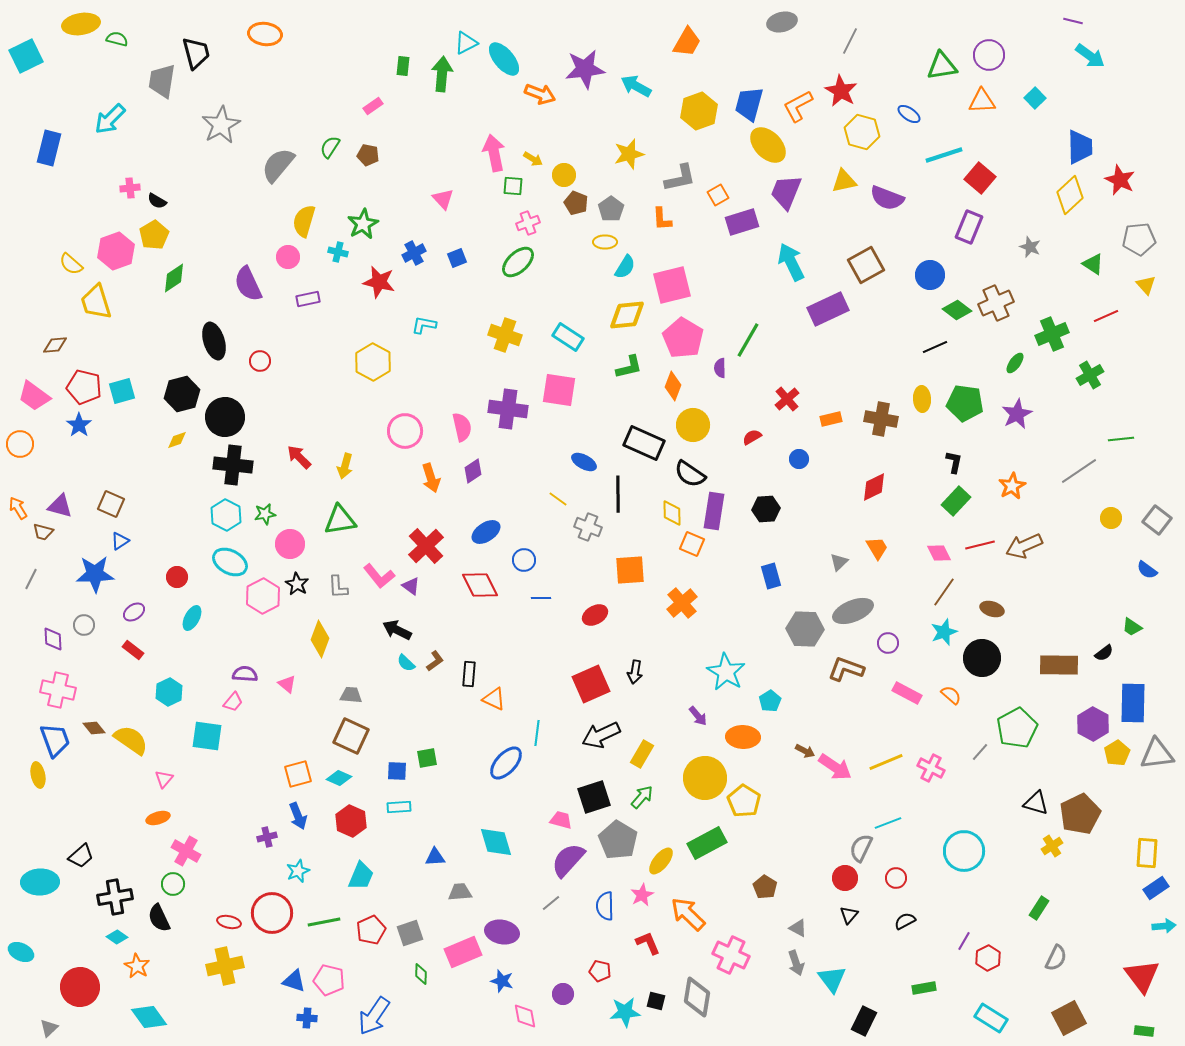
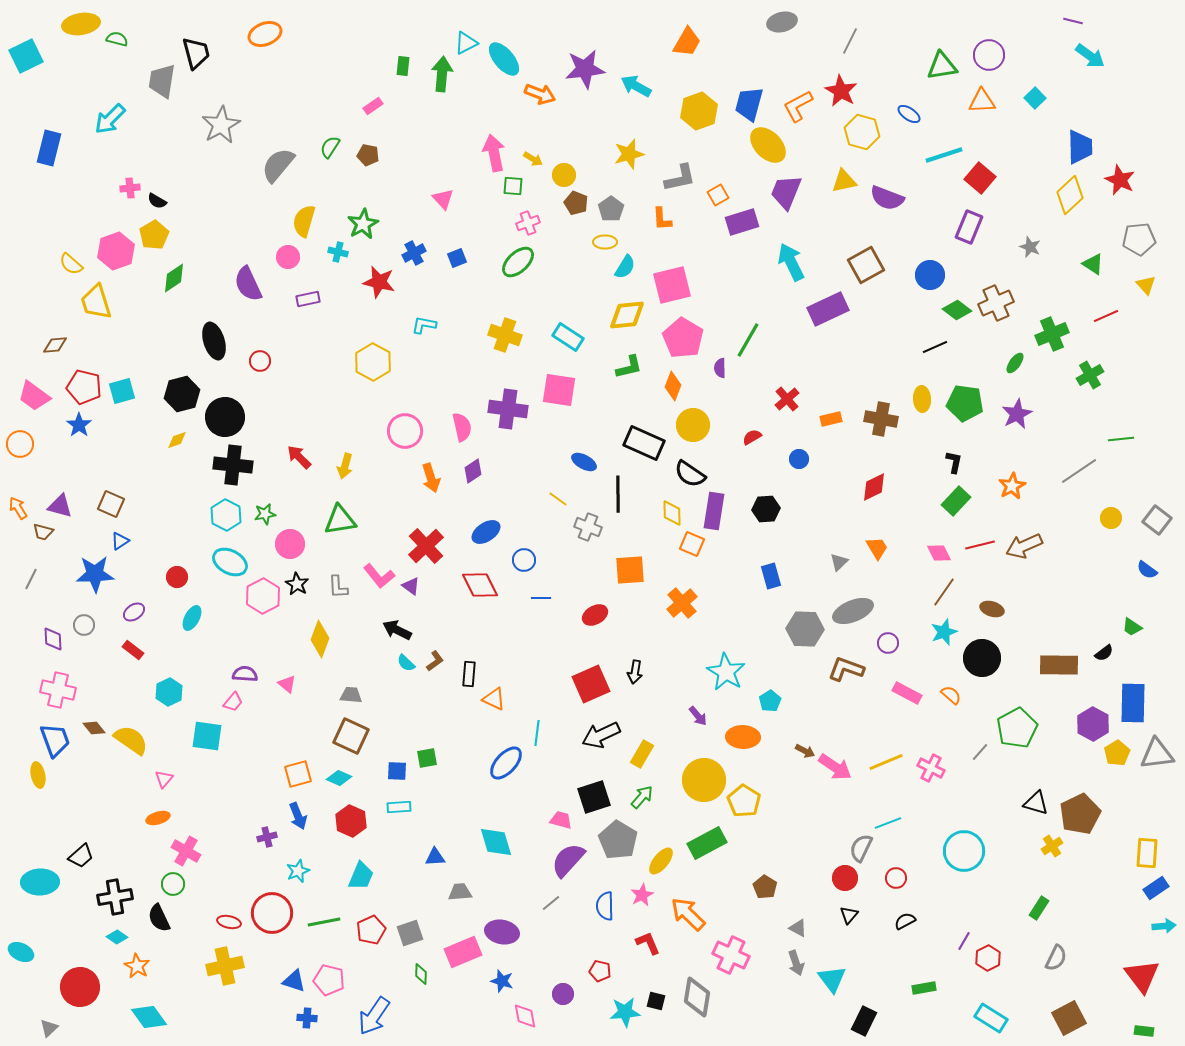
orange ellipse at (265, 34): rotated 28 degrees counterclockwise
yellow circle at (705, 778): moved 1 px left, 2 px down
